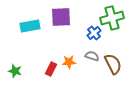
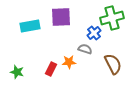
gray semicircle: moved 7 px left, 7 px up
green star: moved 2 px right, 1 px down
